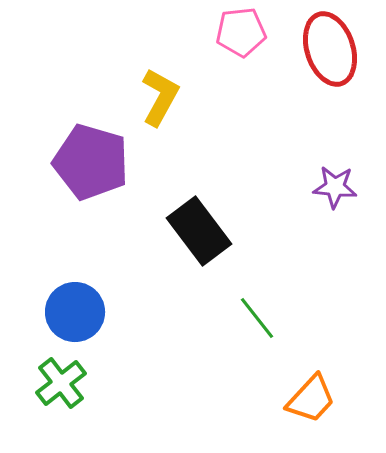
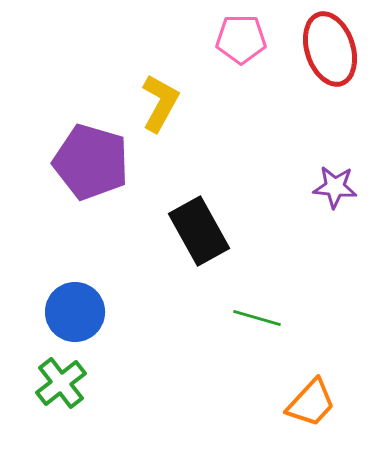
pink pentagon: moved 7 px down; rotated 6 degrees clockwise
yellow L-shape: moved 6 px down
black rectangle: rotated 8 degrees clockwise
green line: rotated 36 degrees counterclockwise
orange trapezoid: moved 4 px down
